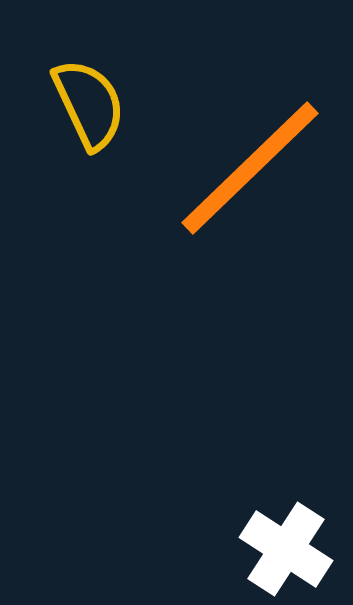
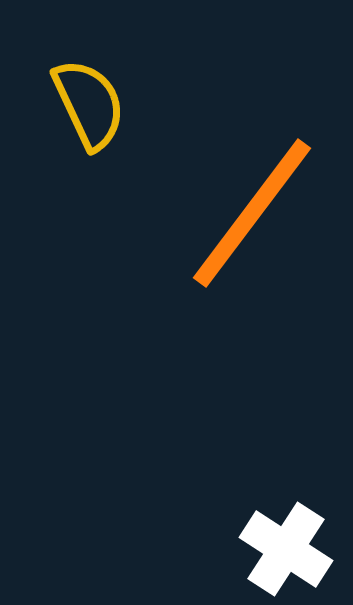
orange line: moved 2 px right, 45 px down; rotated 9 degrees counterclockwise
